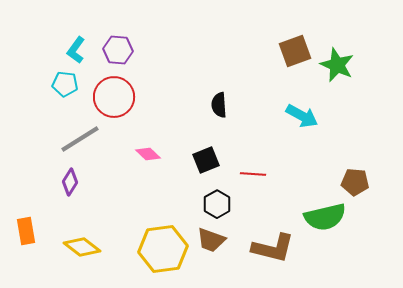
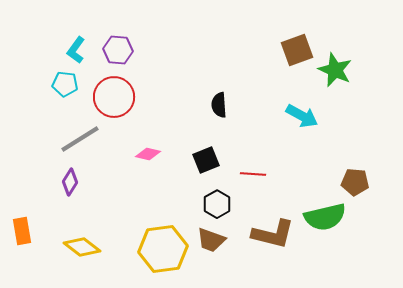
brown square: moved 2 px right, 1 px up
green star: moved 2 px left, 5 px down
pink diamond: rotated 30 degrees counterclockwise
orange rectangle: moved 4 px left
brown L-shape: moved 14 px up
